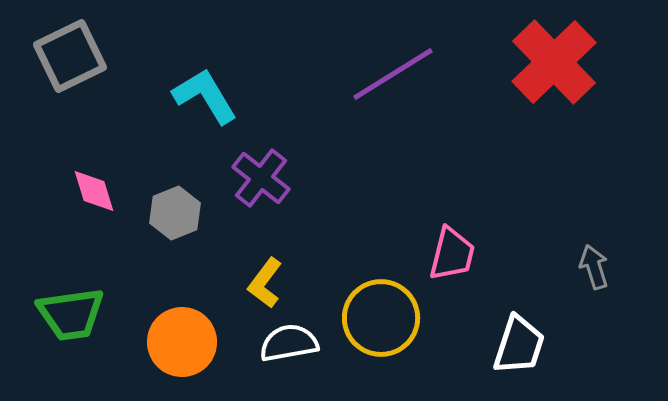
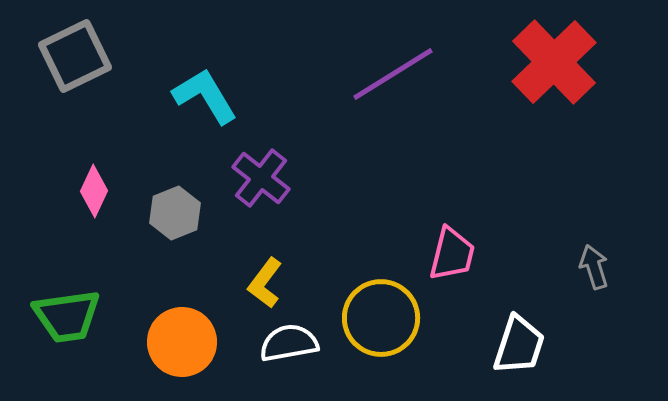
gray square: moved 5 px right
pink diamond: rotated 42 degrees clockwise
green trapezoid: moved 4 px left, 2 px down
